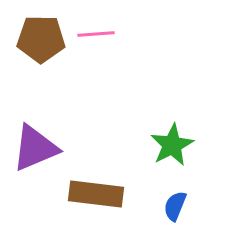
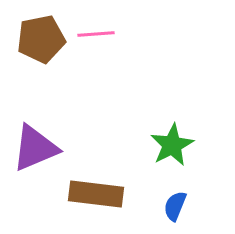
brown pentagon: rotated 12 degrees counterclockwise
